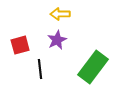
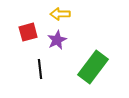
red square: moved 8 px right, 13 px up
